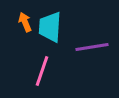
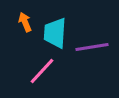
cyan trapezoid: moved 5 px right, 6 px down
pink line: rotated 24 degrees clockwise
